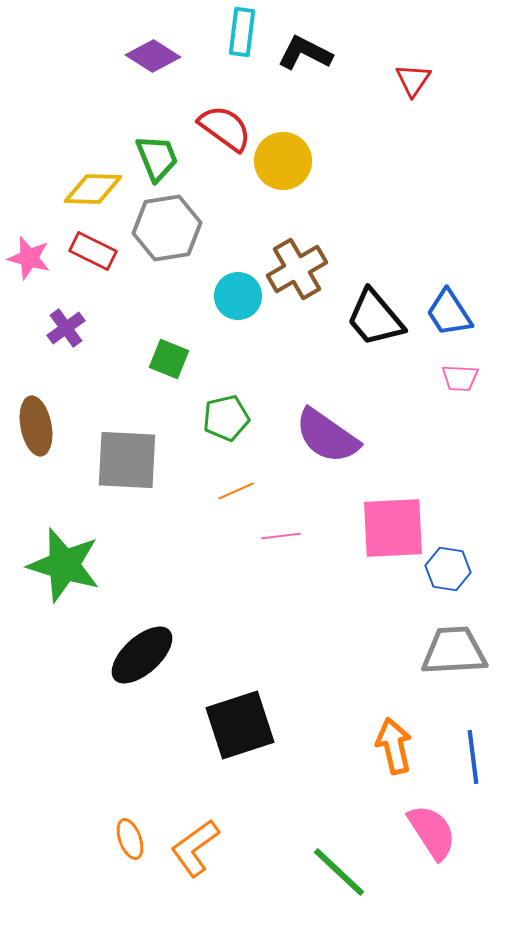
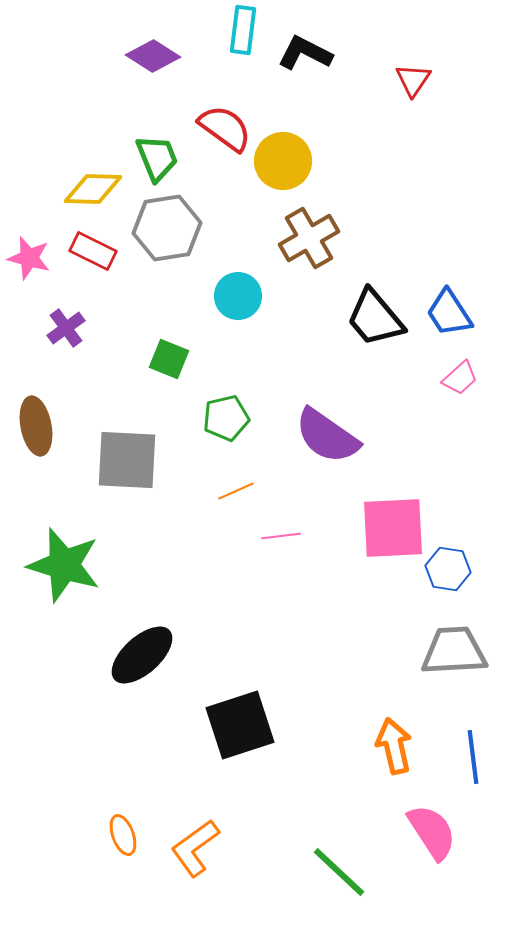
cyan rectangle: moved 1 px right, 2 px up
brown cross: moved 12 px right, 31 px up
pink trapezoid: rotated 45 degrees counterclockwise
orange ellipse: moved 7 px left, 4 px up
